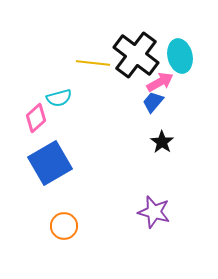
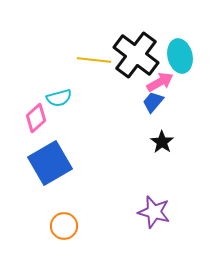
yellow line: moved 1 px right, 3 px up
